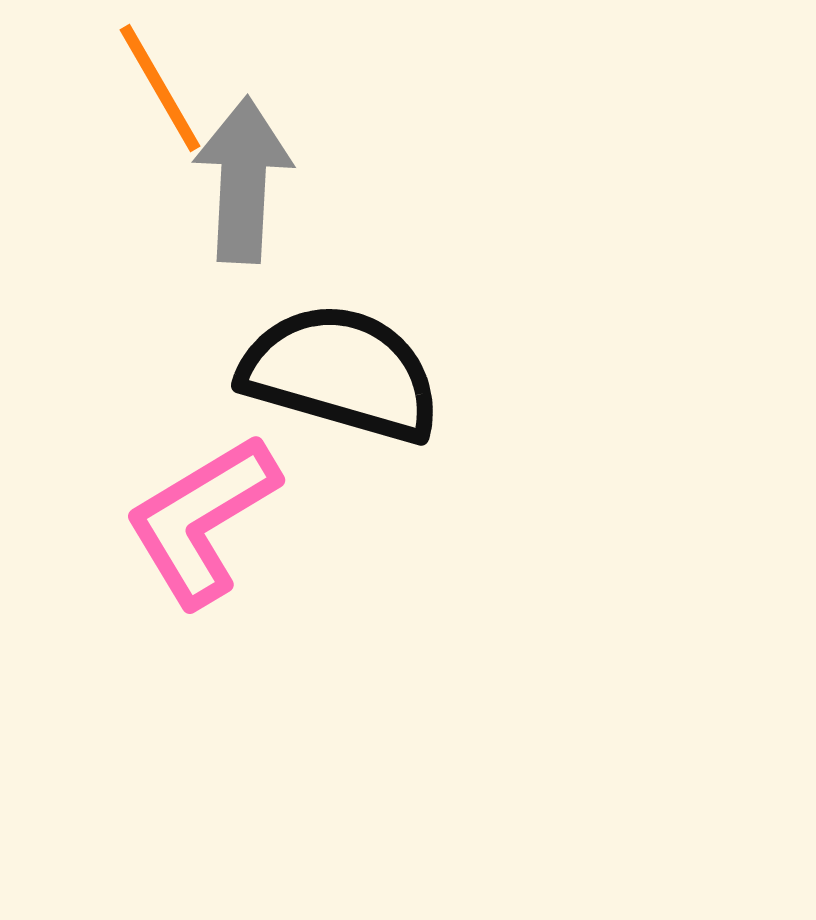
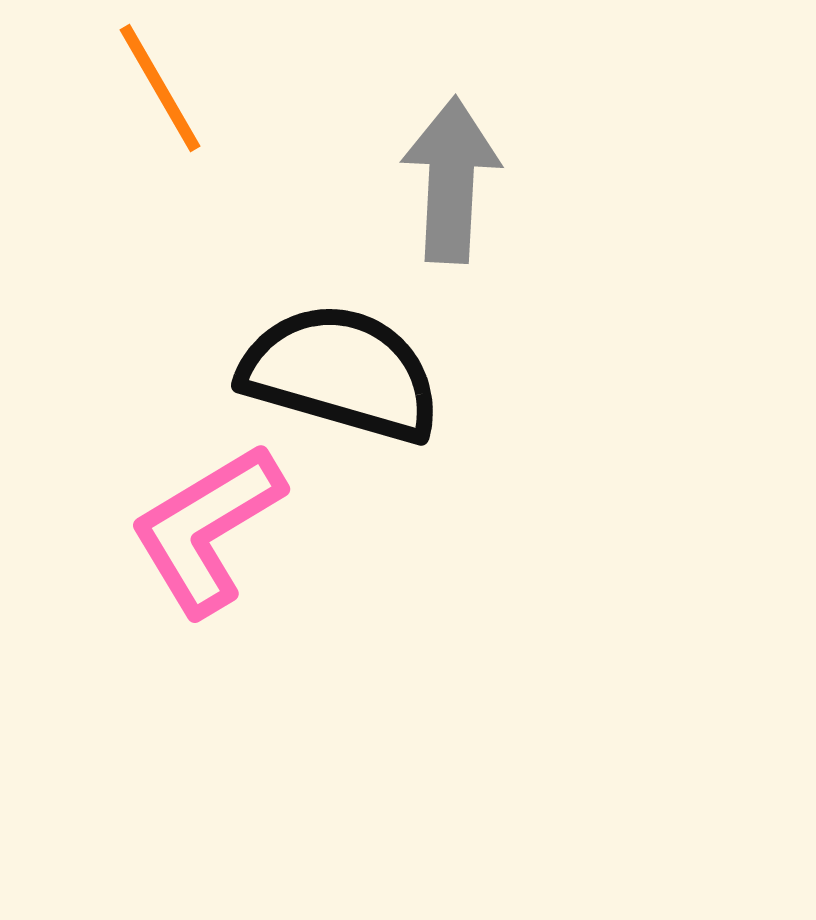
gray arrow: moved 208 px right
pink L-shape: moved 5 px right, 9 px down
